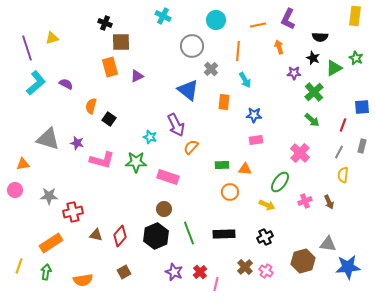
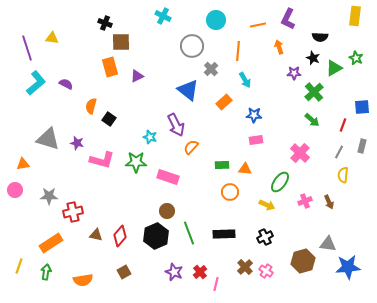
yellow triangle at (52, 38): rotated 24 degrees clockwise
orange rectangle at (224, 102): rotated 42 degrees clockwise
brown circle at (164, 209): moved 3 px right, 2 px down
